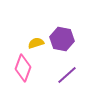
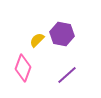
purple hexagon: moved 5 px up
yellow semicircle: moved 1 px right, 3 px up; rotated 28 degrees counterclockwise
